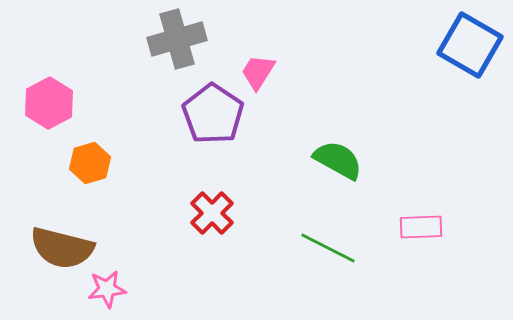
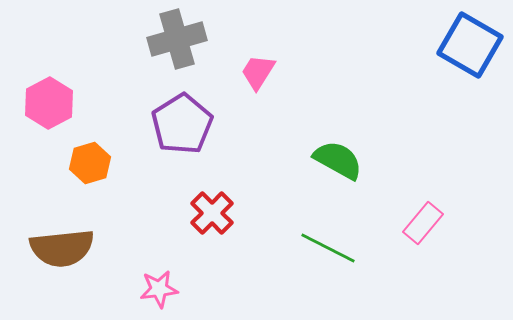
purple pentagon: moved 31 px left, 10 px down; rotated 6 degrees clockwise
pink rectangle: moved 2 px right, 4 px up; rotated 48 degrees counterclockwise
brown semicircle: rotated 20 degrees counterclockwise
pink star: moved 52 px right
